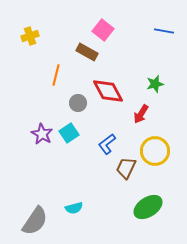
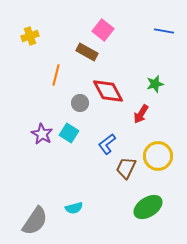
gray circle: moved 2 px right
cyan square: rotated 24 degrees counterclockwise
yellow circle: moved 3 px right, 5 px down
